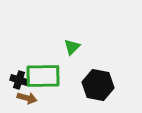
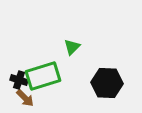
green rectangle: rotated 16 degrees counterclockwise
black hexagon: moved 9 px right, 2 px up; rotated 8 degrees counterclockwise
brown arrow: moved 2 px left; rotated 30 degrees clockwise
